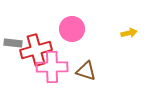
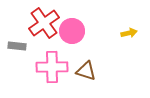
pink circle: moved 2 px down
gray rectangle: moved 4 px right, 3 px down
red cross: moved 8 px right, 27 px up; rotated 20 degrees counterclockwise
